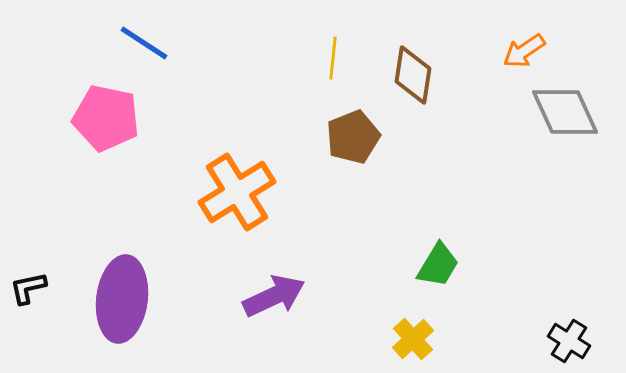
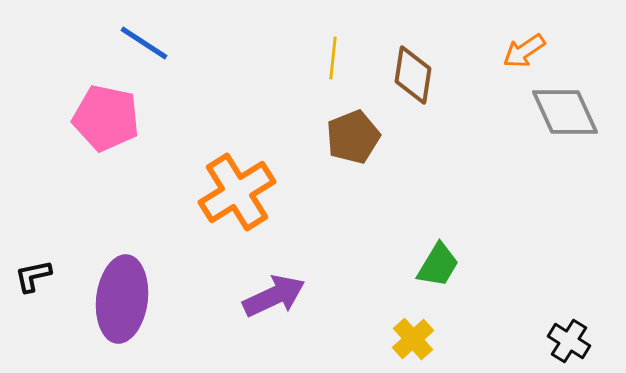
black L-shape: moved 5 px right, 12 px up
